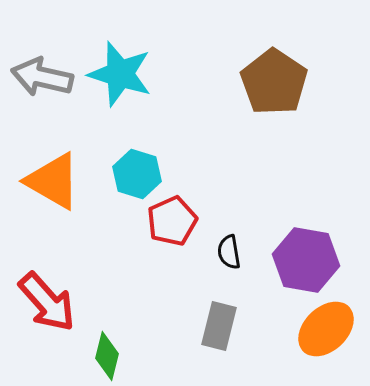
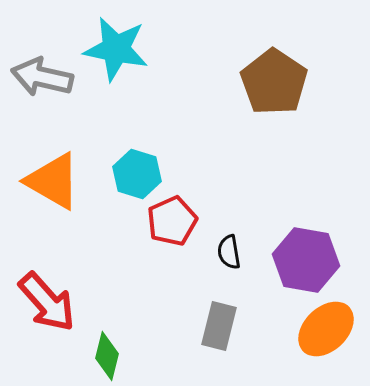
cyan star: moved 4 px left, 25 px up; rotated 6 degrees counterclockwise
